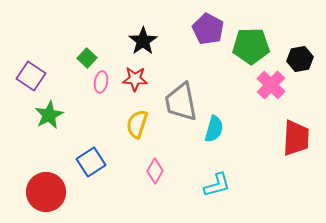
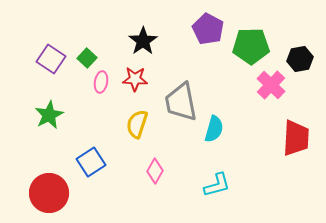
purple square: moved 20 px right, 17 px up
red circle: moved 3 px right, 1 px down
